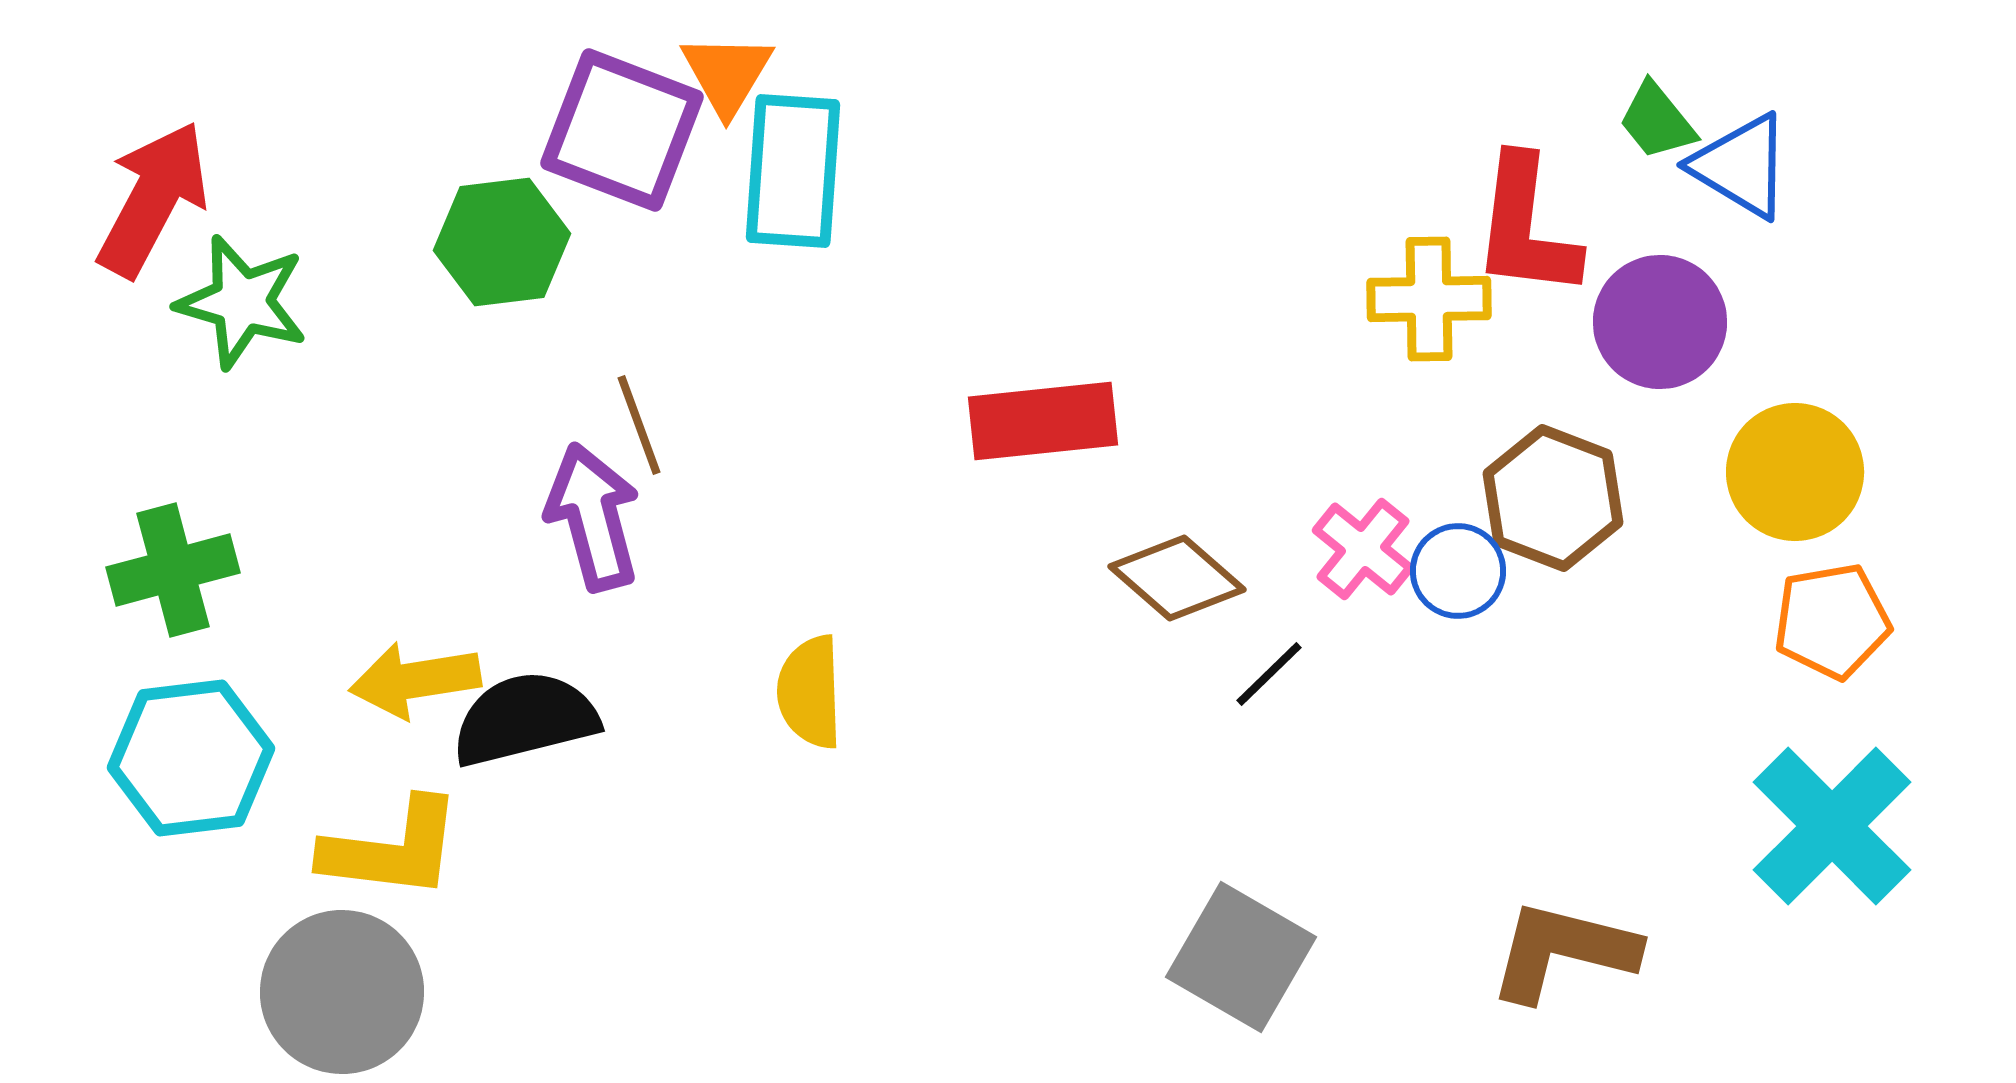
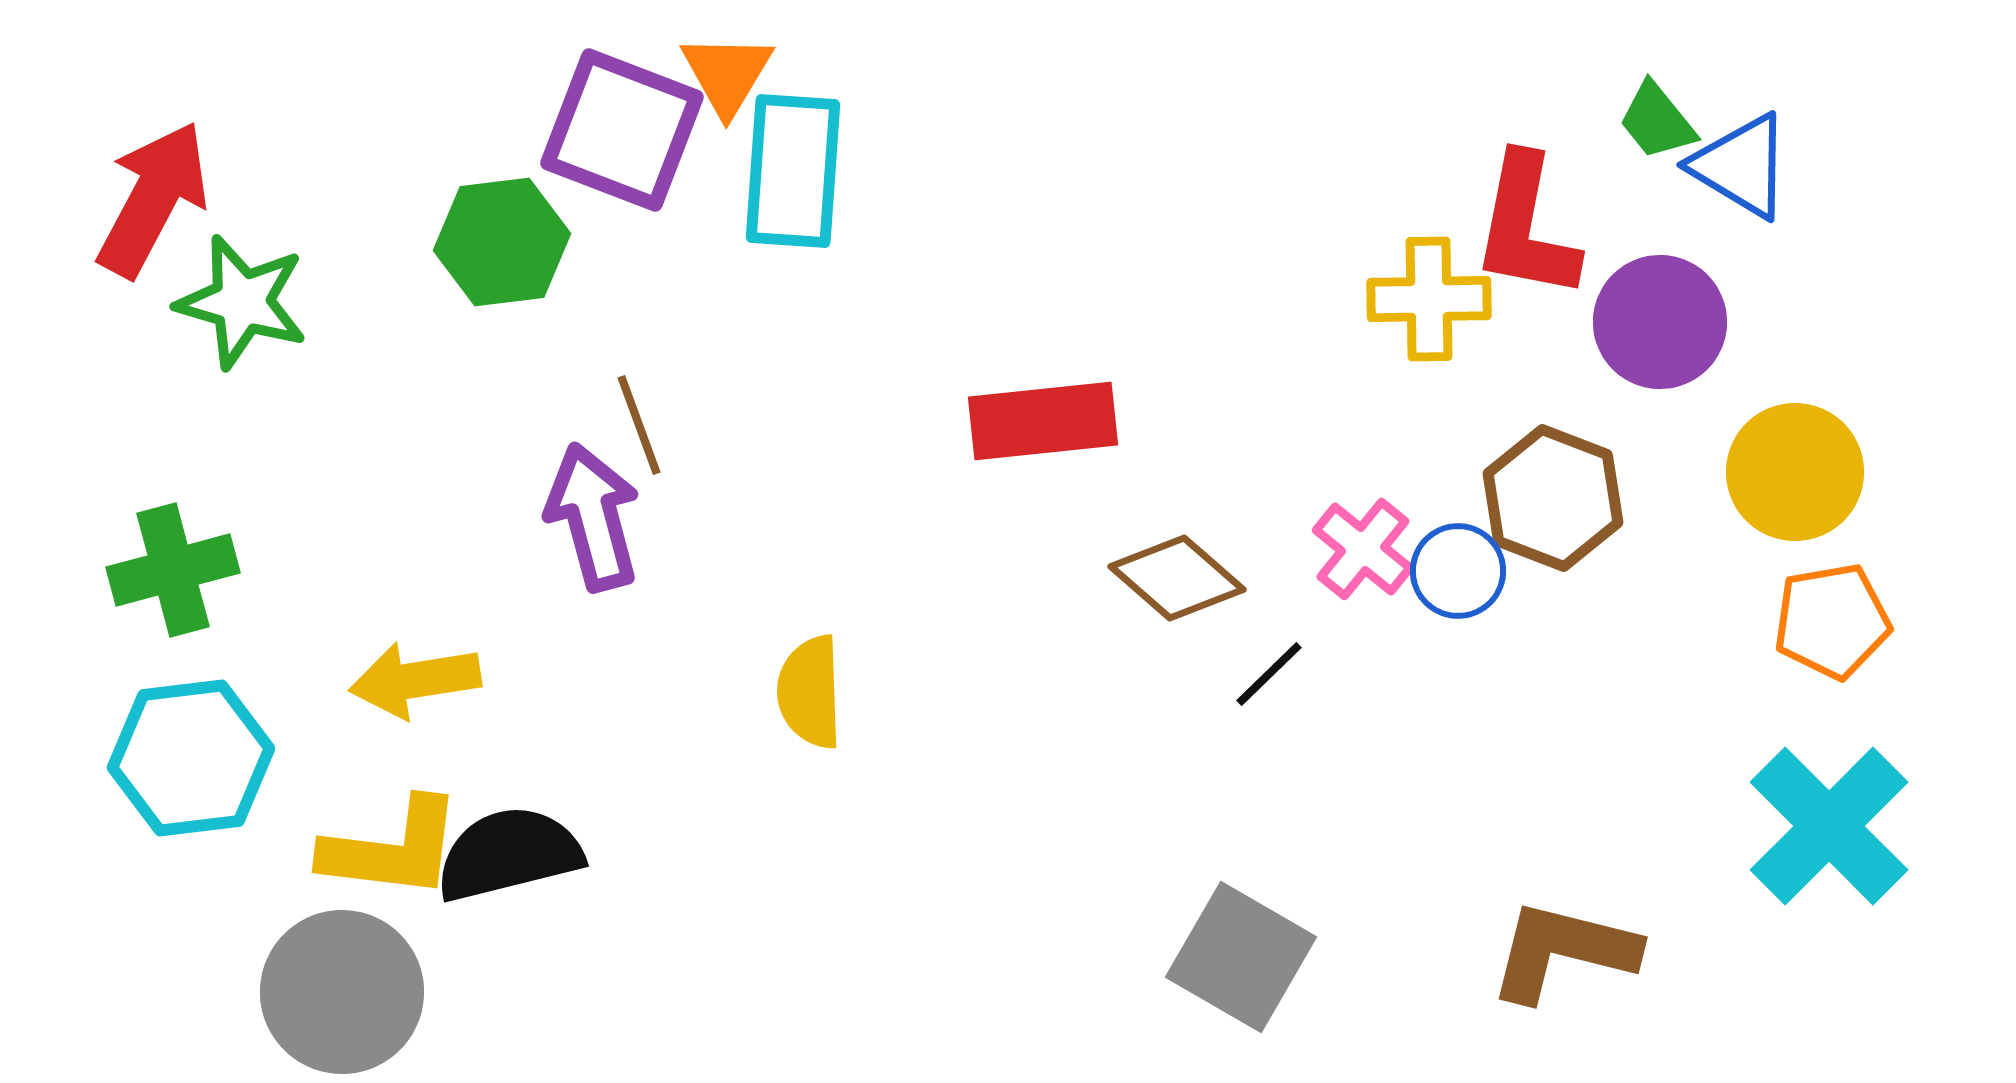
red L-shape: rotated 4 degrees clockwise
black semicircle: moved 16 px left, 135 px down
cyan cross: moved 3 px left
